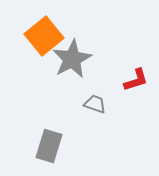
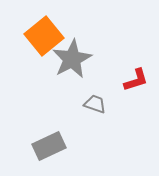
gray rectangle: rotated 48 degrees clockwise
